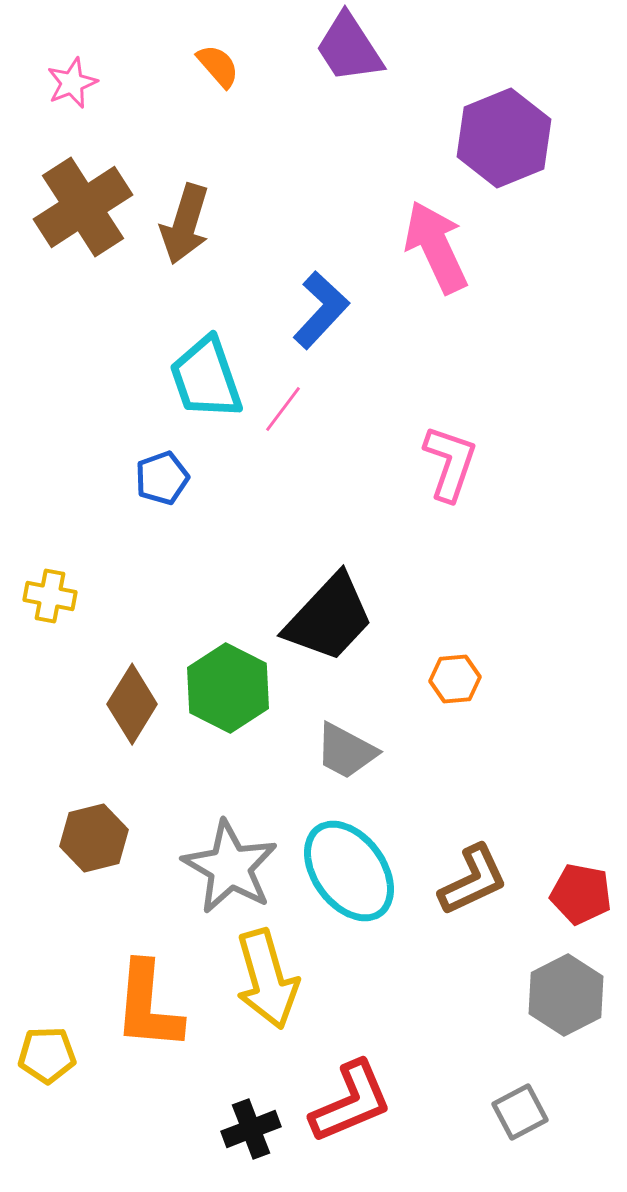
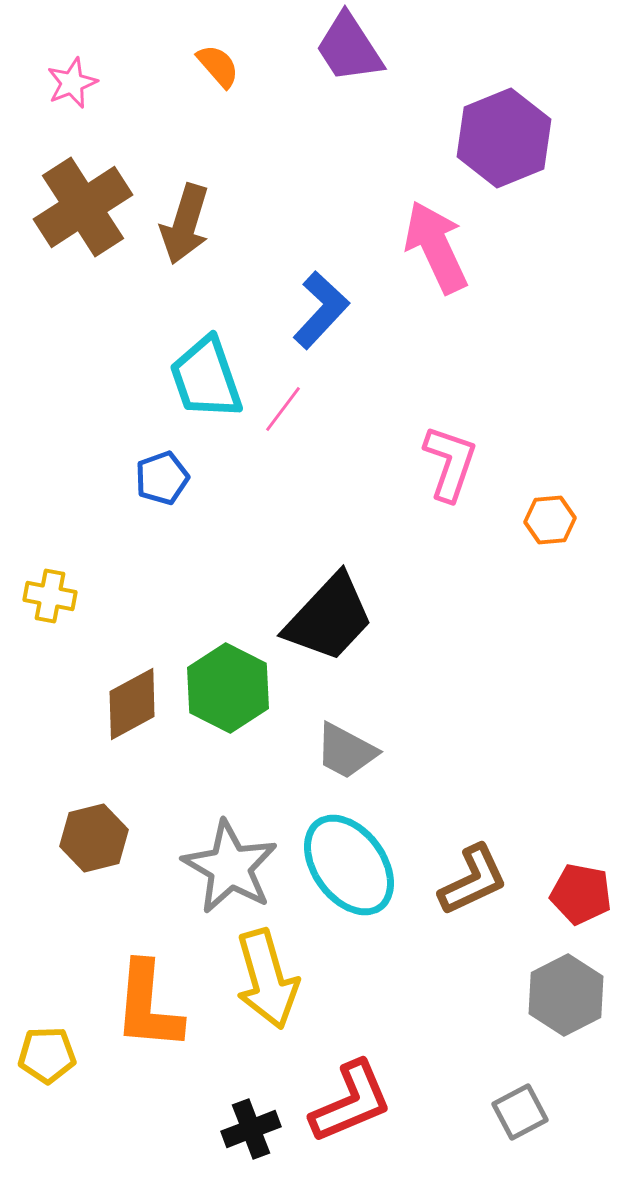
orange hexagon: moved 95 px right, 159 px up
brown diamond: rotated 30 degrees clockwise
cyan ellipse: moved 6 px up
